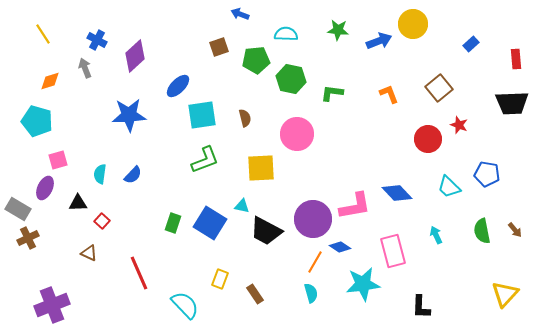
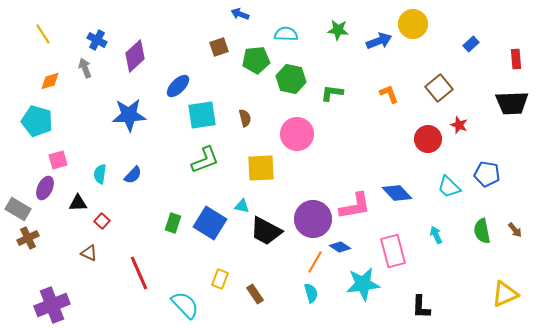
yellow triangle at (505, 294): rotated 24 degrees clockwise
